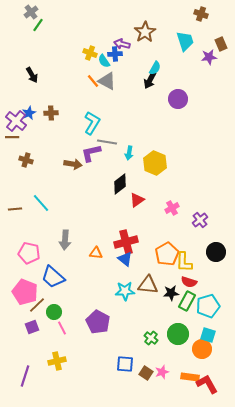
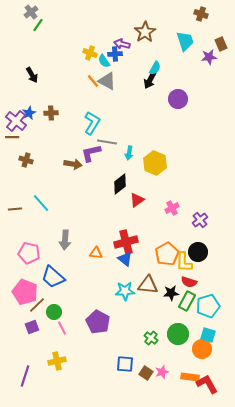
black circle at (216, 252): moved 18 px left
